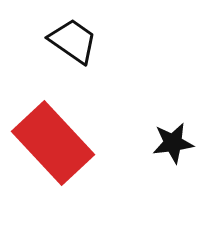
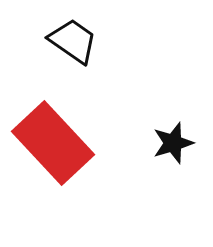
black star: rotated 9 degrees counterclockwise
